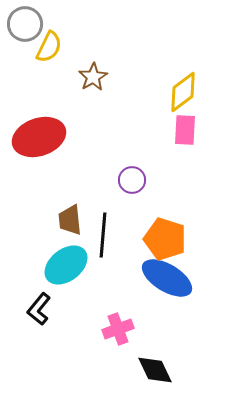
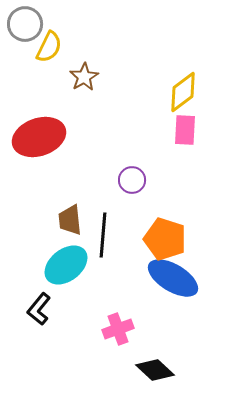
brown star: moved 9 px left
blue ellipse: moved 6 px right
black diamond: rotated 21 degrees counterclockwise
